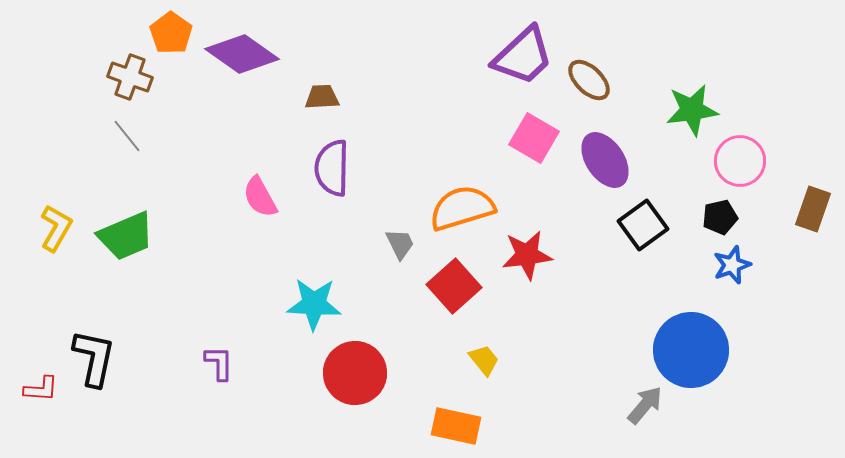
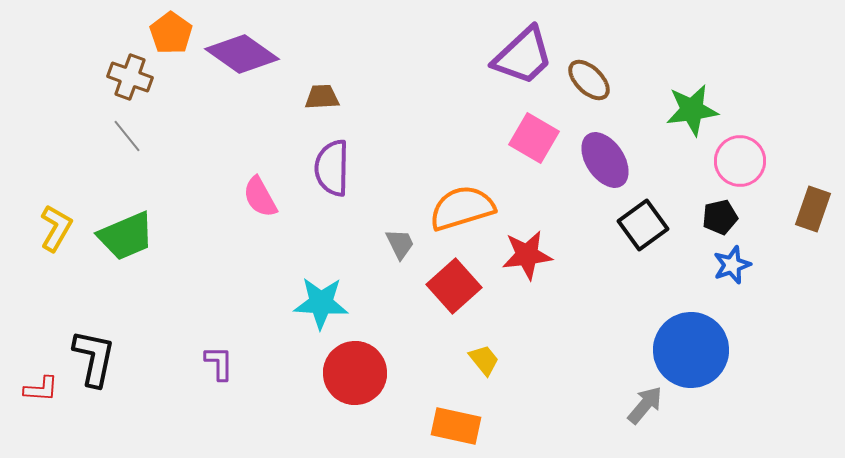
cyan star: moved 7 px right, 1 px up
